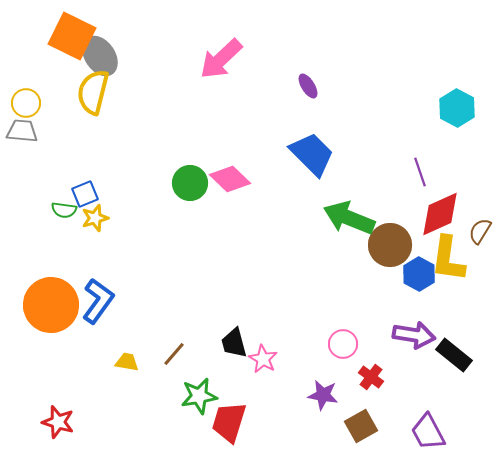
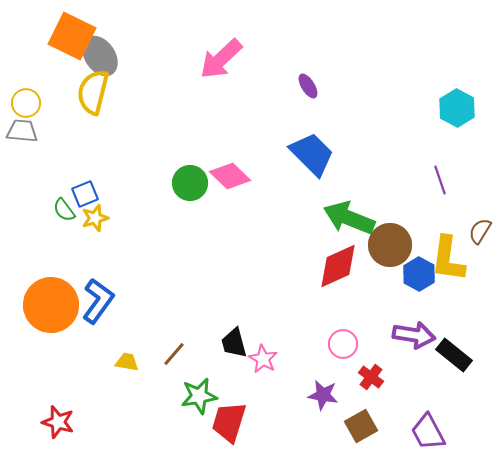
purple line: moved 20 px right, 8 px down
pink diamond: moved 3 px up
green semicircle: rotated 45 degrees clockwise
red diamond: moved 102 px left, 52 px down
